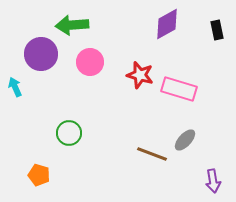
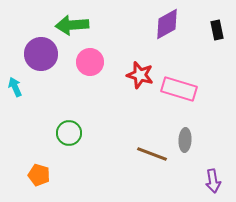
gray ellipse: rotated 40 degrees counterclockwise
